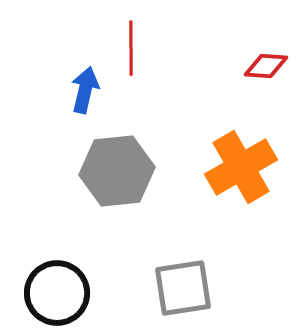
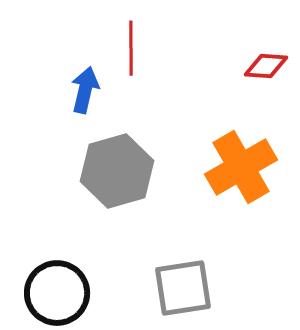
gray hexagon: rotated 10 degrees counterclockwise
